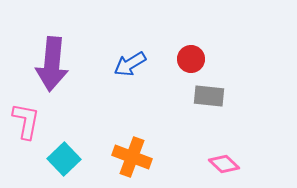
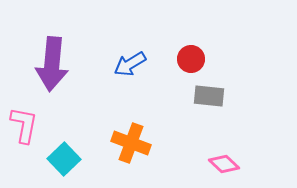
pink L-shape: moved 2 px left, 4 px down
orange cross: moved 1 px left, 14 px up
